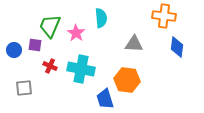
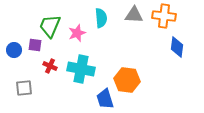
pink star: moved 1 px right; rotated 18 degrees clockwise
gray triangle: moved 29 px up
